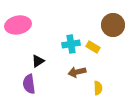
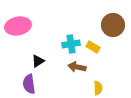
pink ellipse: moved 1 px down
brown arrow: moved 5 px up; rotated 24 degrees clockwise
